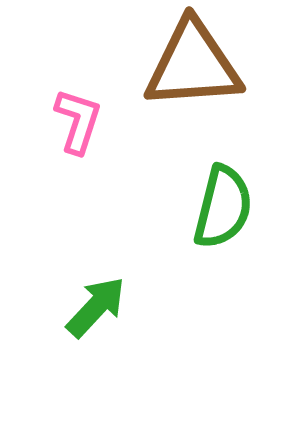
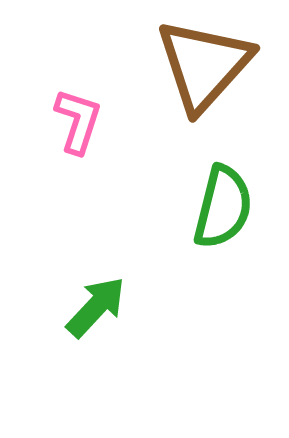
brown triangle: moved 11 px right; rotated 44 degrees counterclockwise
